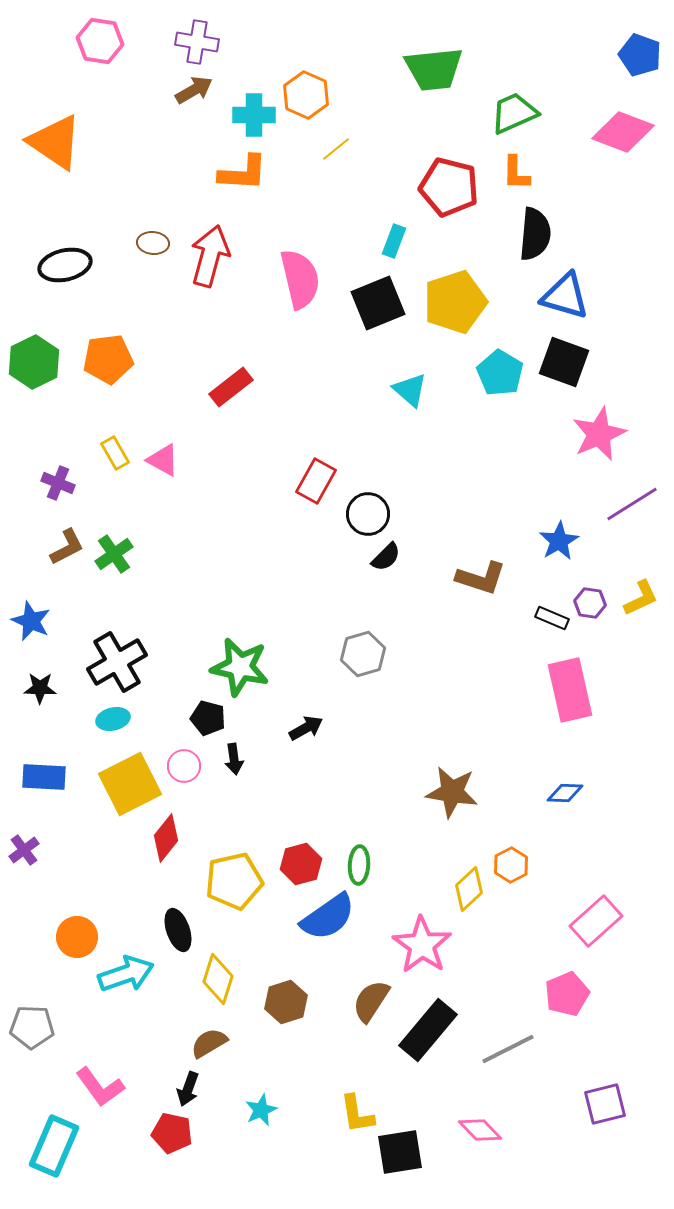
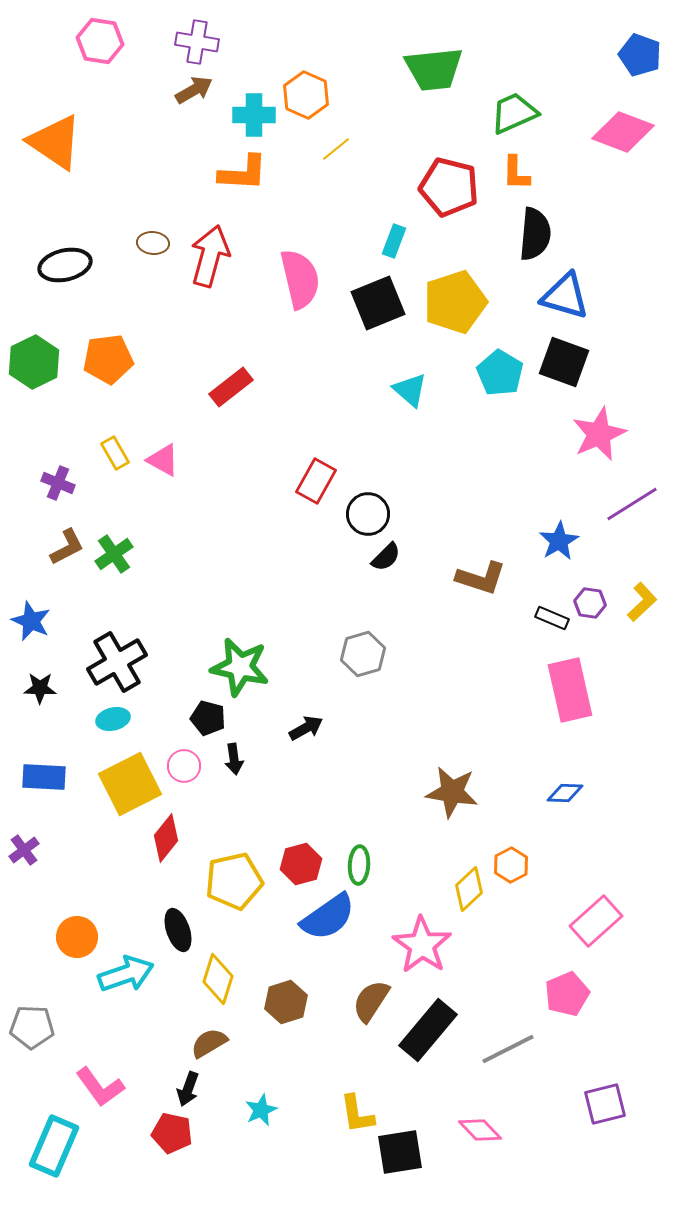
yellow L-shape at (641, 598): moved 1 px right, 4 px down; rotated 18 degrees counterclockwise
